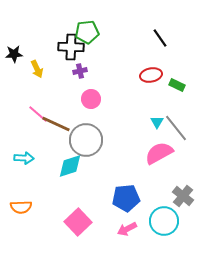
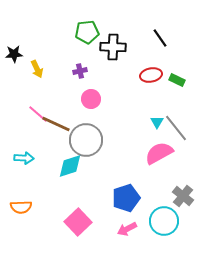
black cross: moved 42 px right
green rectangle: moved 5 px up
blue pentagon: rotated 12 degrees counterclockwise
